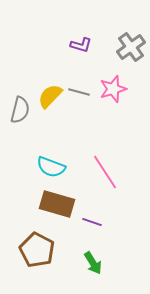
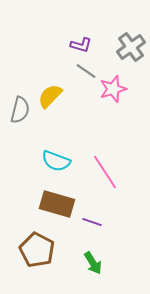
gray line: moved 7 px right, 21 px up; rotated 20 degrees clockwise
cyan semicircle: moved 5 px right, 6 px up
